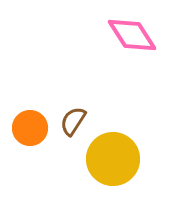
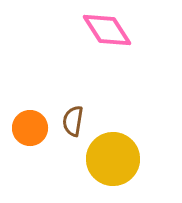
pink diamond: moved 25 px left, 5 px up
brown semicircle: rotated 24 degrees counterclockwise
